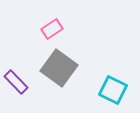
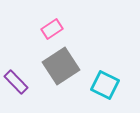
gray square: moved 2 px right, 2 px up; rotated 21 degrees clockwise
cyan square: moved 8 px left, 5 px up
